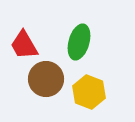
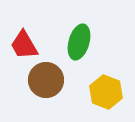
brown circle: moved 1 px down
yellow hexagon: moved 17 px right
